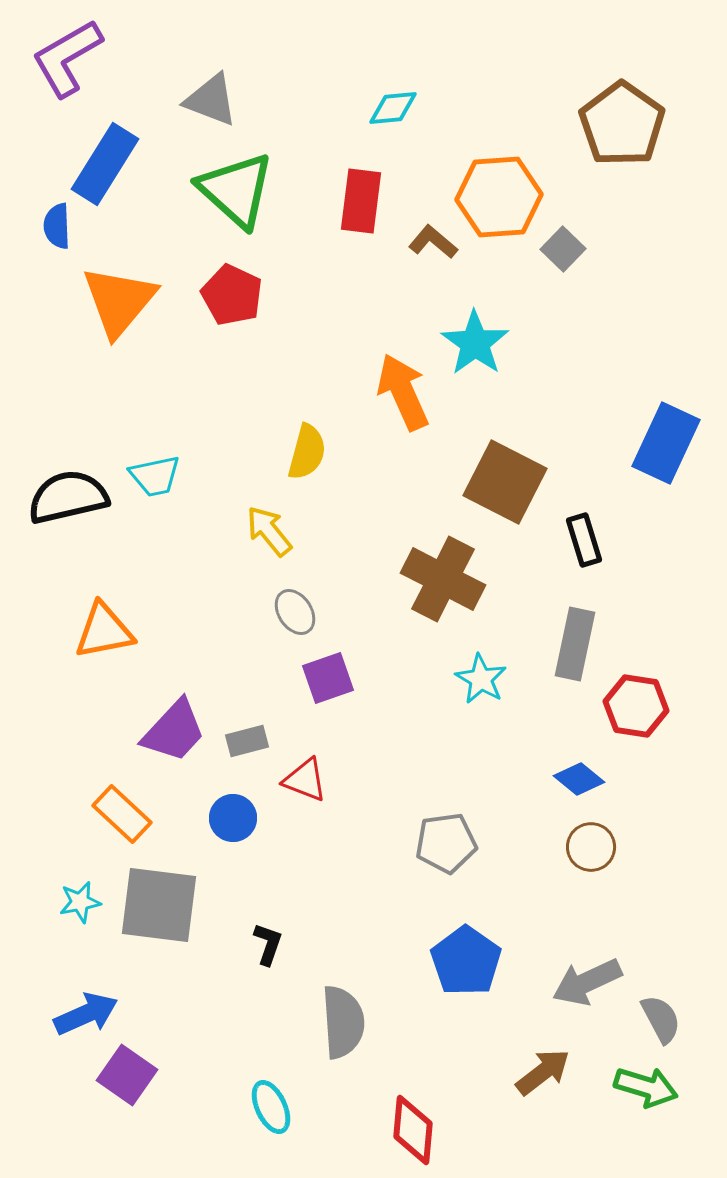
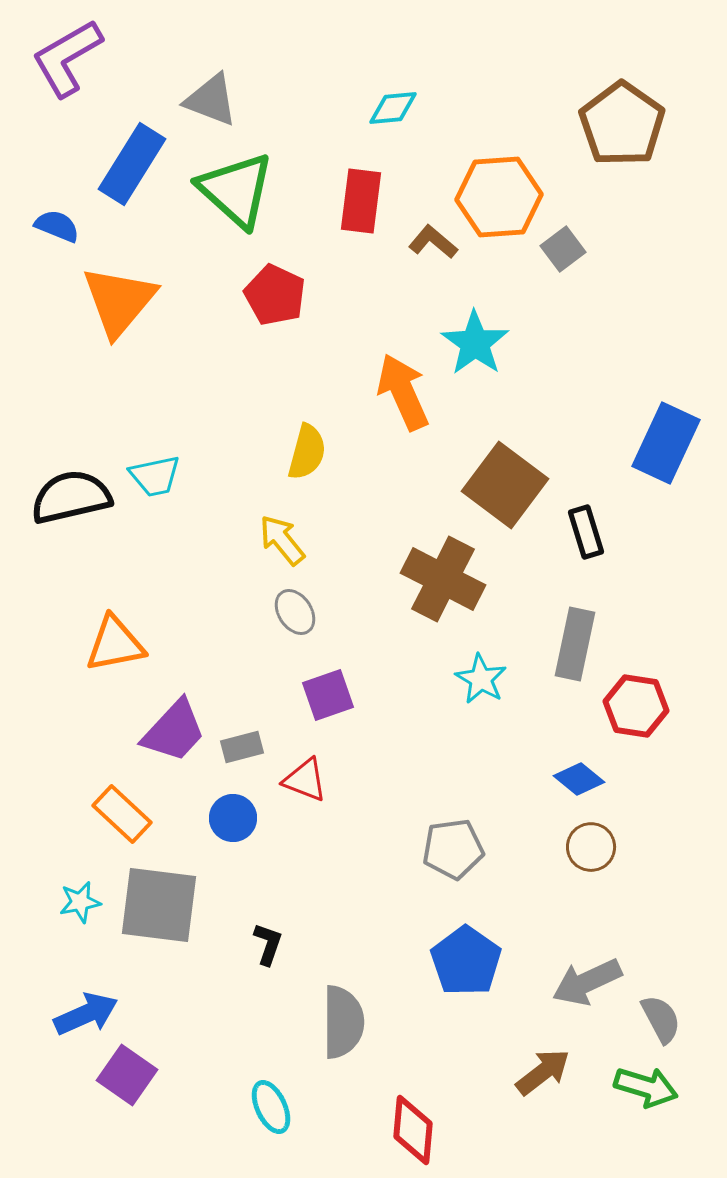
blue rectangle at (105, 164): moved 27 px right
blue semicircle at (57, 226): rotated 114 degrees clockwise
gray square at (563, 249): rotated 9 degrees clockwise
red pentagon at (232, 295): moved 43 px right
brown square at (505, 482): moved 3 px down; rotated 10 degrees clockwise
black semicircle at (68, 497): moved 3 px right
yellow arrow at (269, 531): moved 13 px right, 9 px down
black rectangle at (584, 540): moved 2 px right, 8 px up
orange triangle at (104, 631): moved 11 px right, 13 px down
purple square at (328, 678): moved 17 px down
gray rectangle at (247, 741): moved 5 px left, 6 px down
gray pentagon at (446, 843): moved 7 px right, 6 px down
gray semicircle at (343, 1022): rotated 4 degrees clockwise
